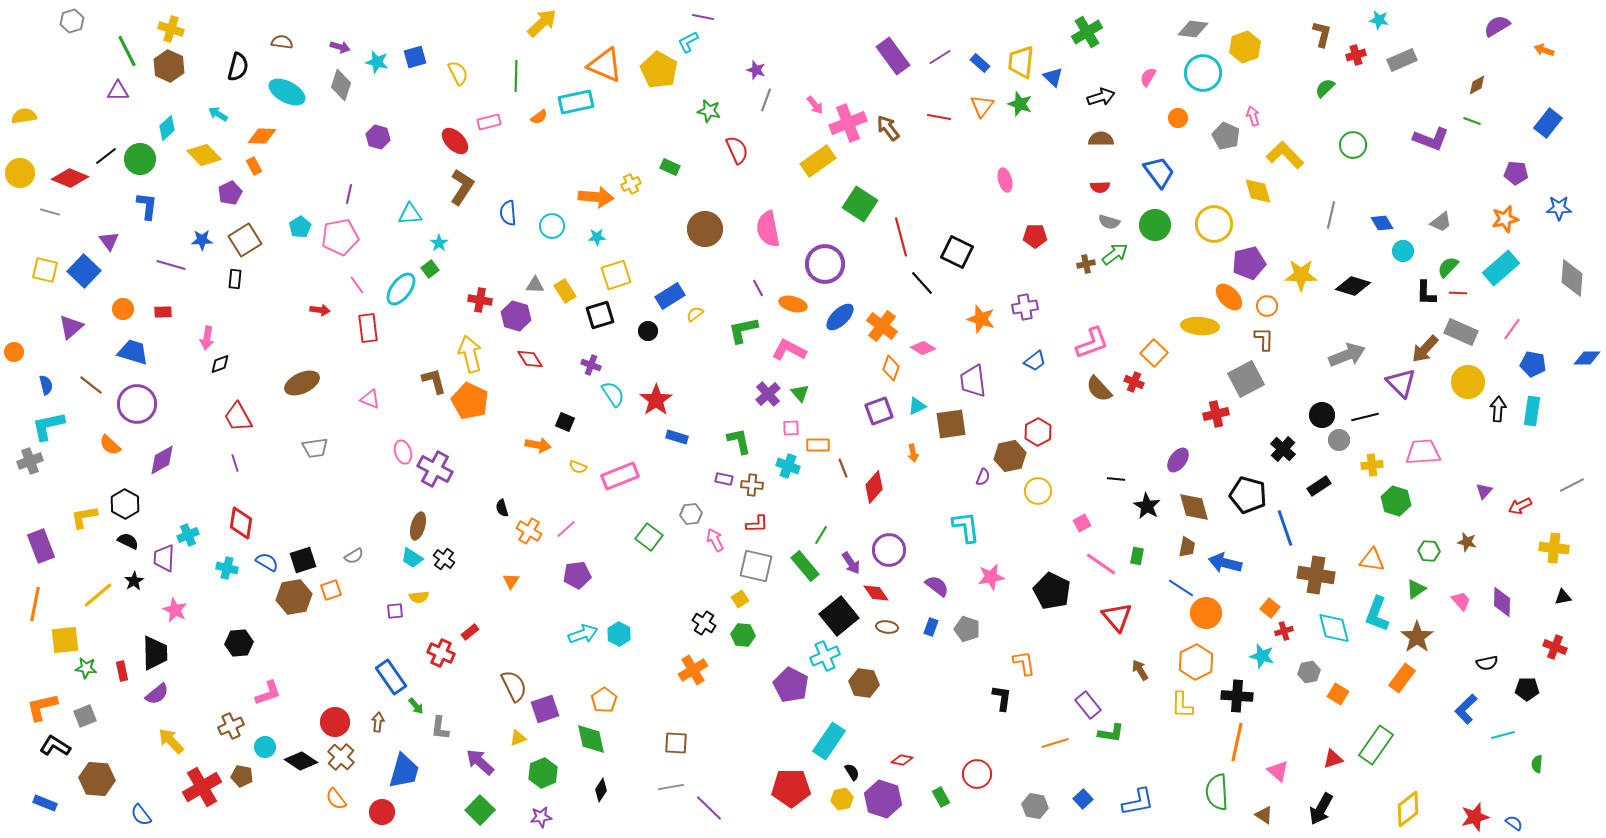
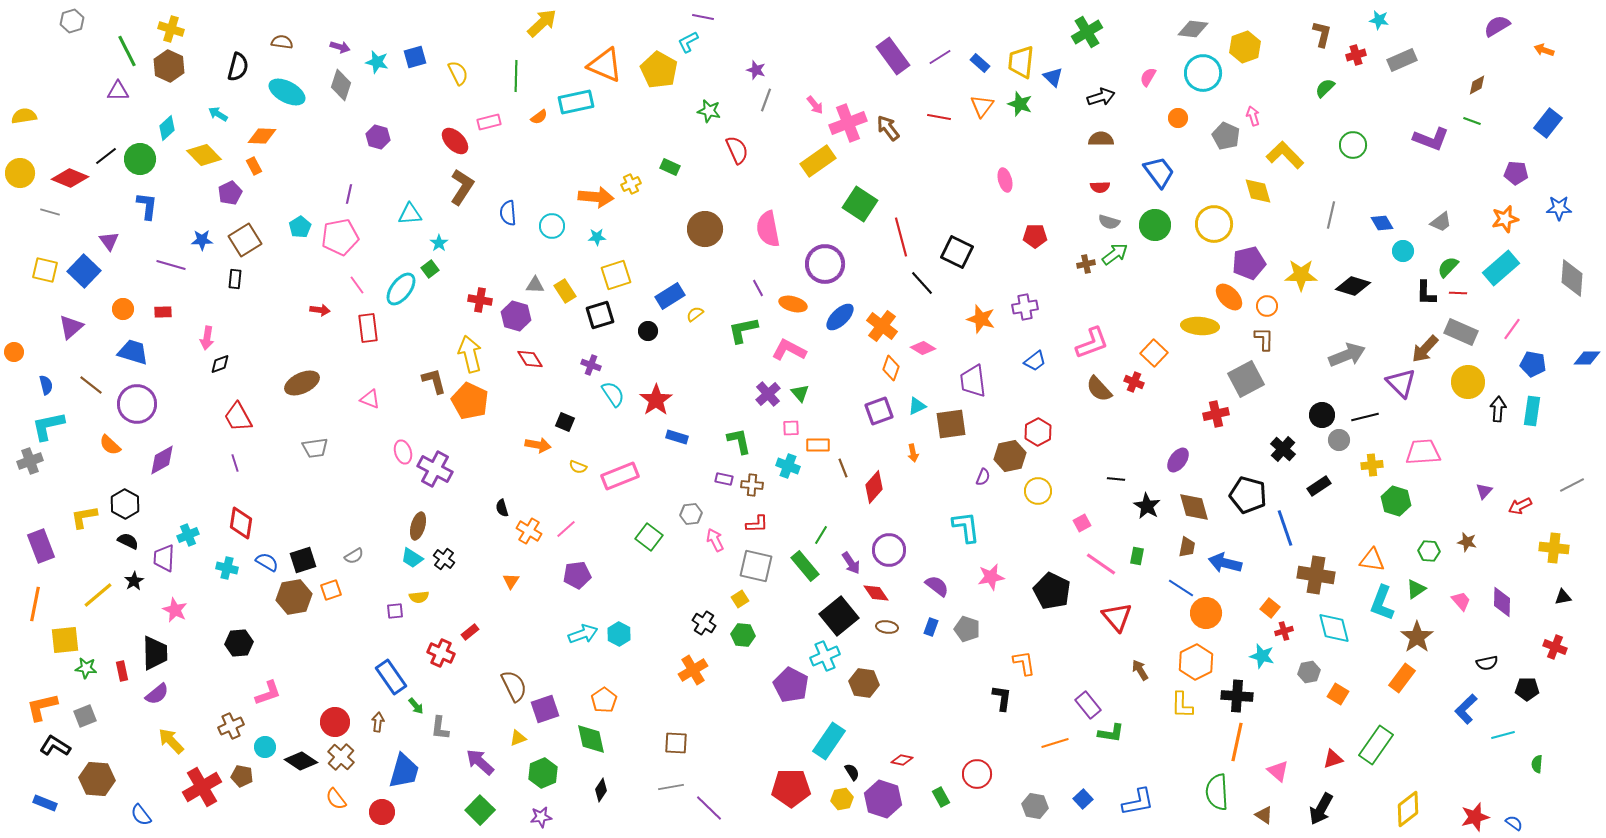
cyan L-shape at (1377, 614): moved 5 px right, 11 px up
